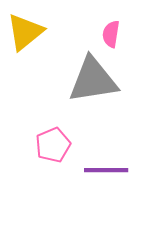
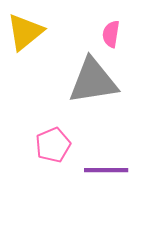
gray triangle: moved 1 px down
